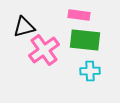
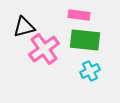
pink cross: moved 1 px up
cyan cross: rotated 24 degrees counterclockwise
